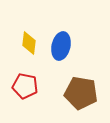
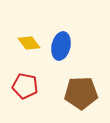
yellow diamond: rotated 45 degrees counterclockwise
brown pentagon: rotated 12 degrees counterclockwise
